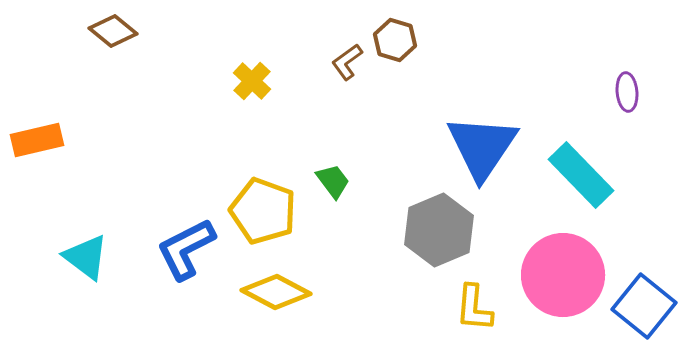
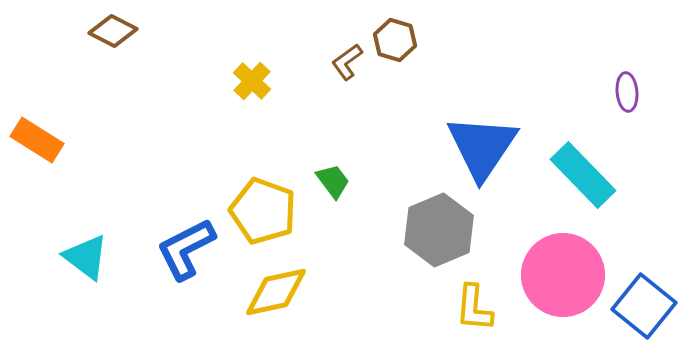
brown diamond: rotated 12 degrees counterclockwise
orange rectangle: rotated 45 degrees clockwise
cyan rectangle: moved 2 px right
yellow diamond: rotated 40 degrees counterclockwise
